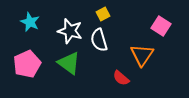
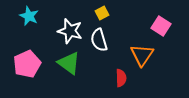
yellow square: moved 1 px left, 1 px up
cyan star: moved 1 px left, 6 px up
red semicircle: rotated 132 degrees counterclockwise
